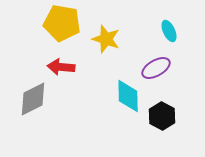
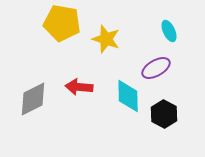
red arrow: moved 18 px right, 20 px down
black hexagon: moved 2 px right, 2 px up
